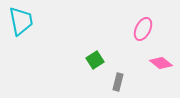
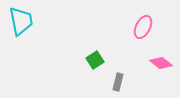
pink ellipse: moved 2 px up
